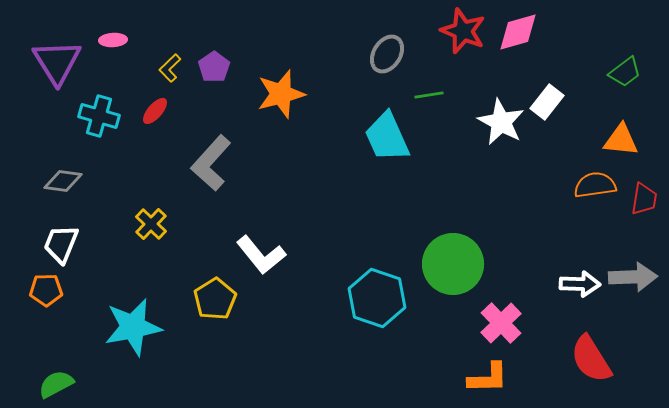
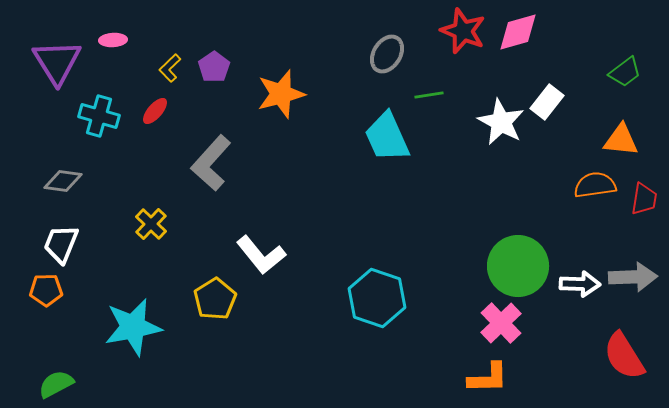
green circle: moved 65 px right, 2 px down
red semicircle: moved 33 px right, 3 px up
